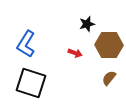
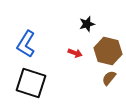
brown hexagon: moved 1 px left, 6 px down; rotated 12 degrees clockwise
